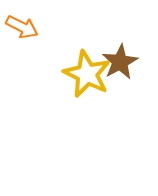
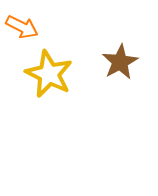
yellow star: moved 38 px left
